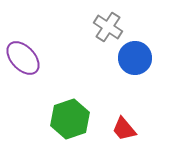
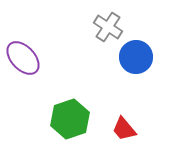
blue circle: moved 1 px right, 1 px up
